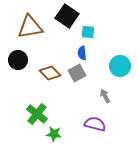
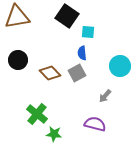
brown triangle: moved 13 px left, 10 px up
gray arrow: rotated 112 degrees counterclockwise
